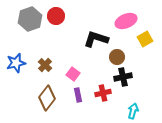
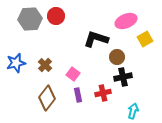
gray hexagon: rotated 15 degrees clockwise
